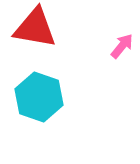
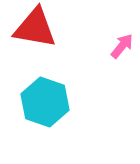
cyan hexagon: moved 6 px right, 5 px down
